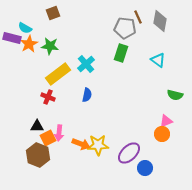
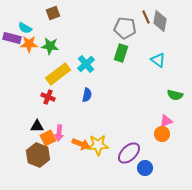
brown line: moved 8 px right
orange star: rotated 30 degrees clockwise
